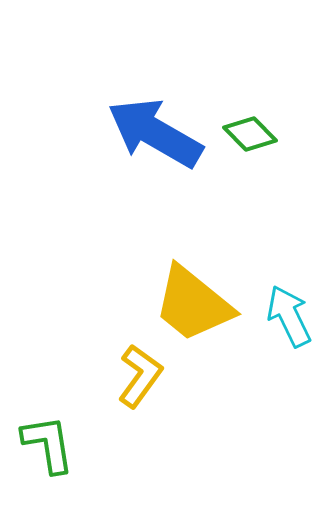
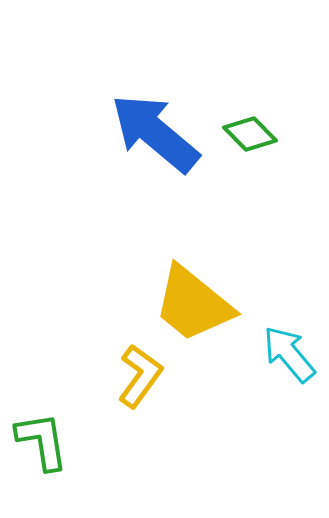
blue arrow: rotated 10 degrees clockwise
cyan arrow: moved 38 px down; rotated 14 degrees counterclockwise
green L-shape: moved 6 px left, 3 px up
